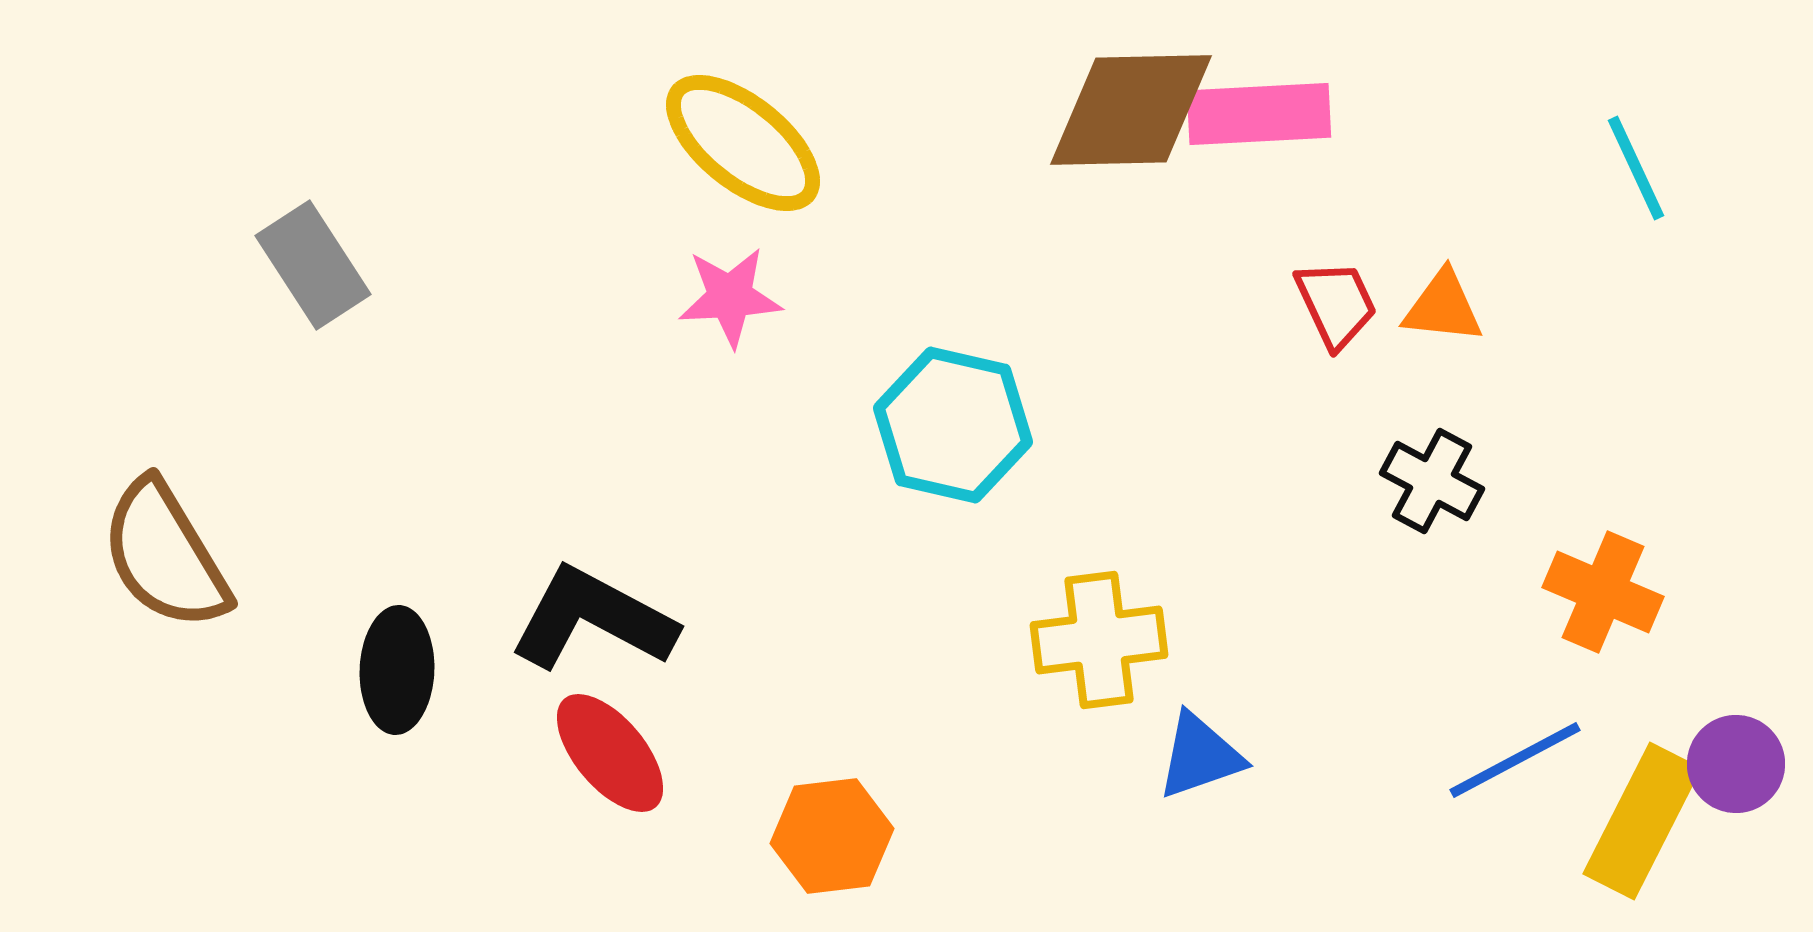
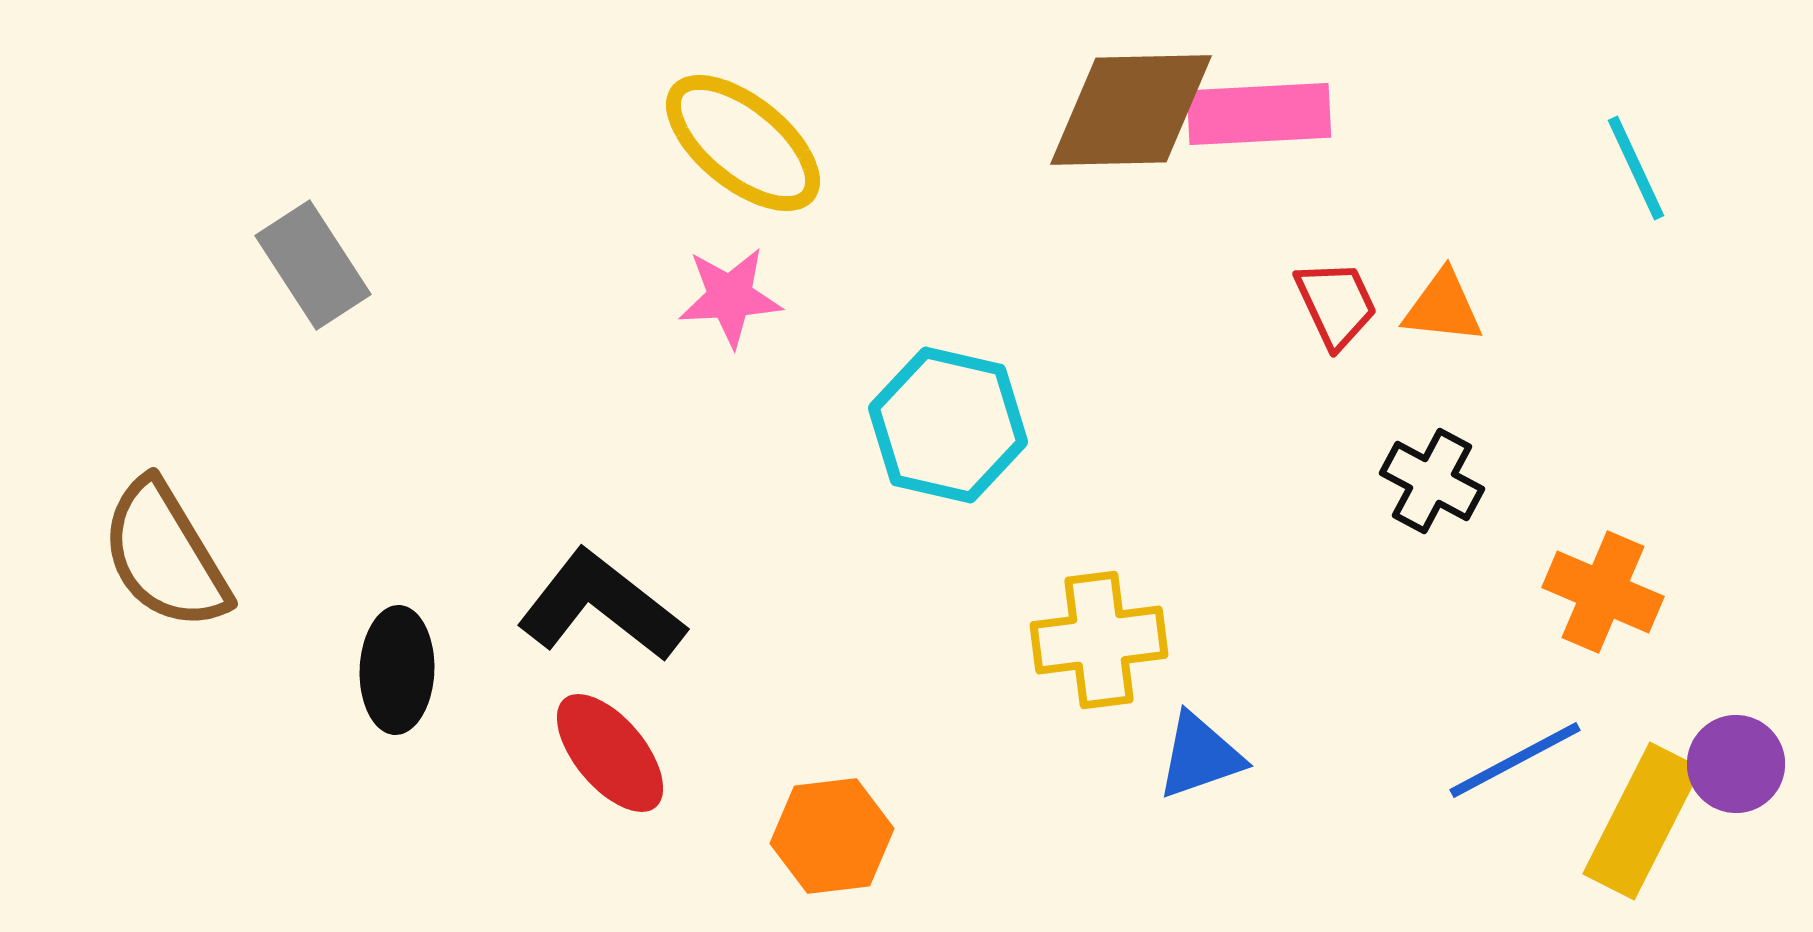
cyan hexagon: moved 5 px left
black L-shape: moved 8 px right, 13 px up; rotated 10 degrees clockwise
